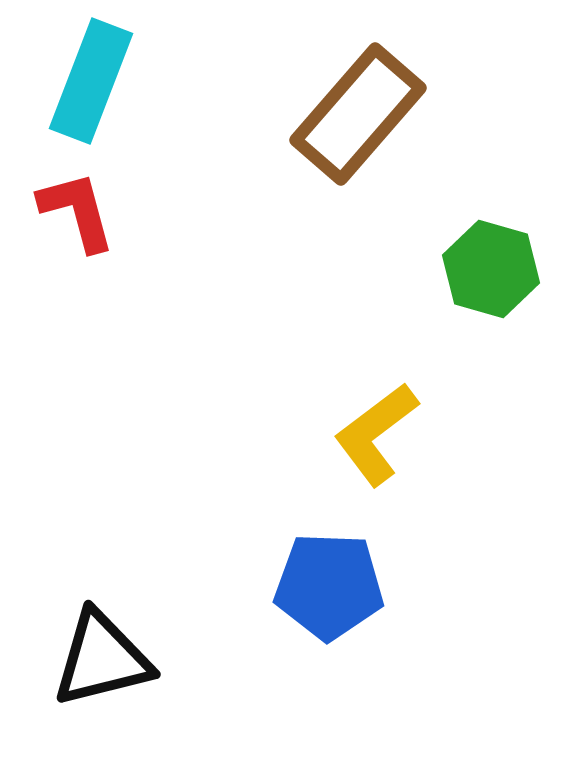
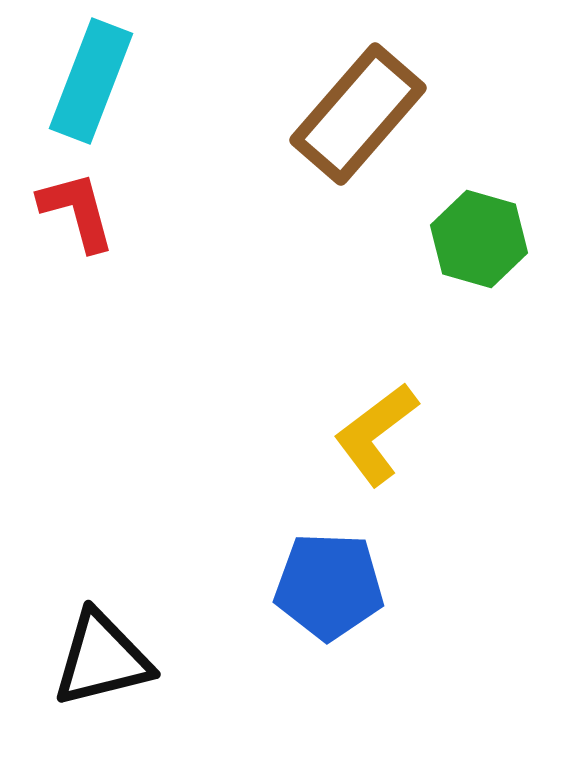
green hexagon: moved 12 px left, 30 px up
